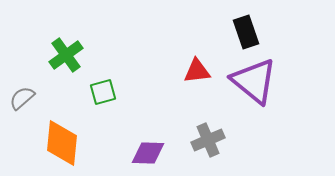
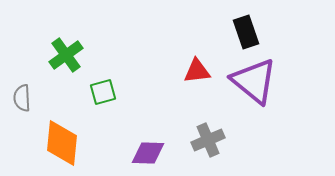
gray semicircle: rotated 52 degrees counterclockwise
